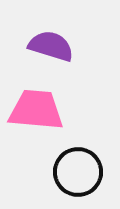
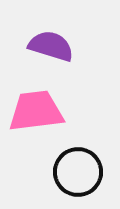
pink trapezoid: moved 1 px down; rotated 12 degrees counterclockwise
